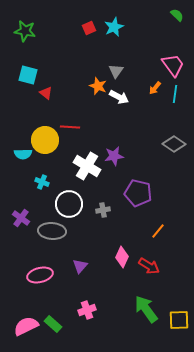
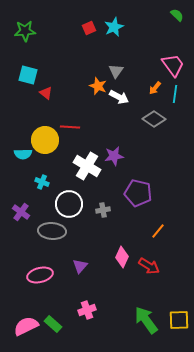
green star: rotated 15 degrees counterclockwise
gray diamond: moved 20 px left, 25 px up
purple cross: moved 6 px up
green arrow: moved 11 px down
